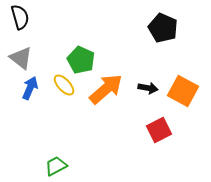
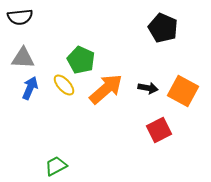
black semicircle: rotated 100 degrees clockwise
gray triangle: moved 2 px right; rotated 35 degrees counterclockwise
